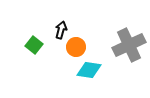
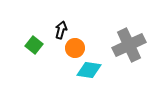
orange circle: moved 1 px left, 1 px down
